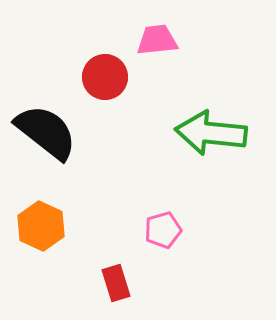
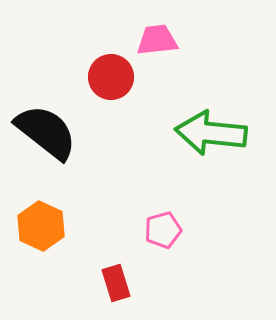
red circle: moved 6 px right
